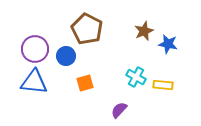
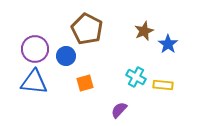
blue star: rotated 24 degrees clockwise
